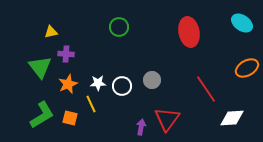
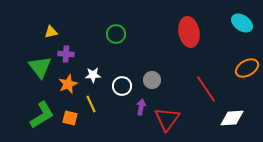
green circle: moved 3 px left, 7 px down
white star: moved 5 px left, 8 px up
purple arrow: moved 20 px up
